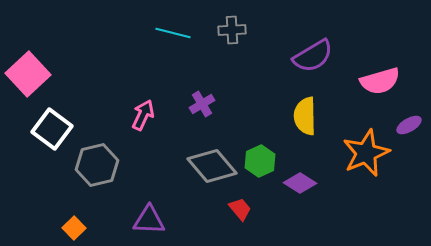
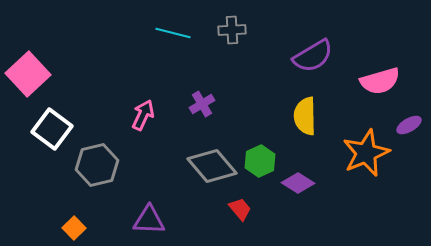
purple diamond: moved 2 px left
